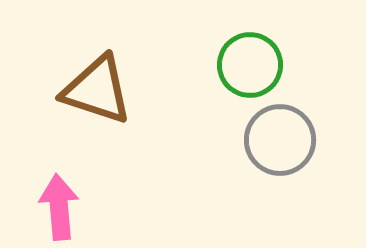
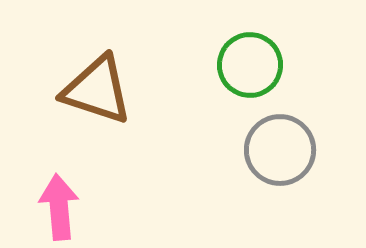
gray circle: moved 10 px down
